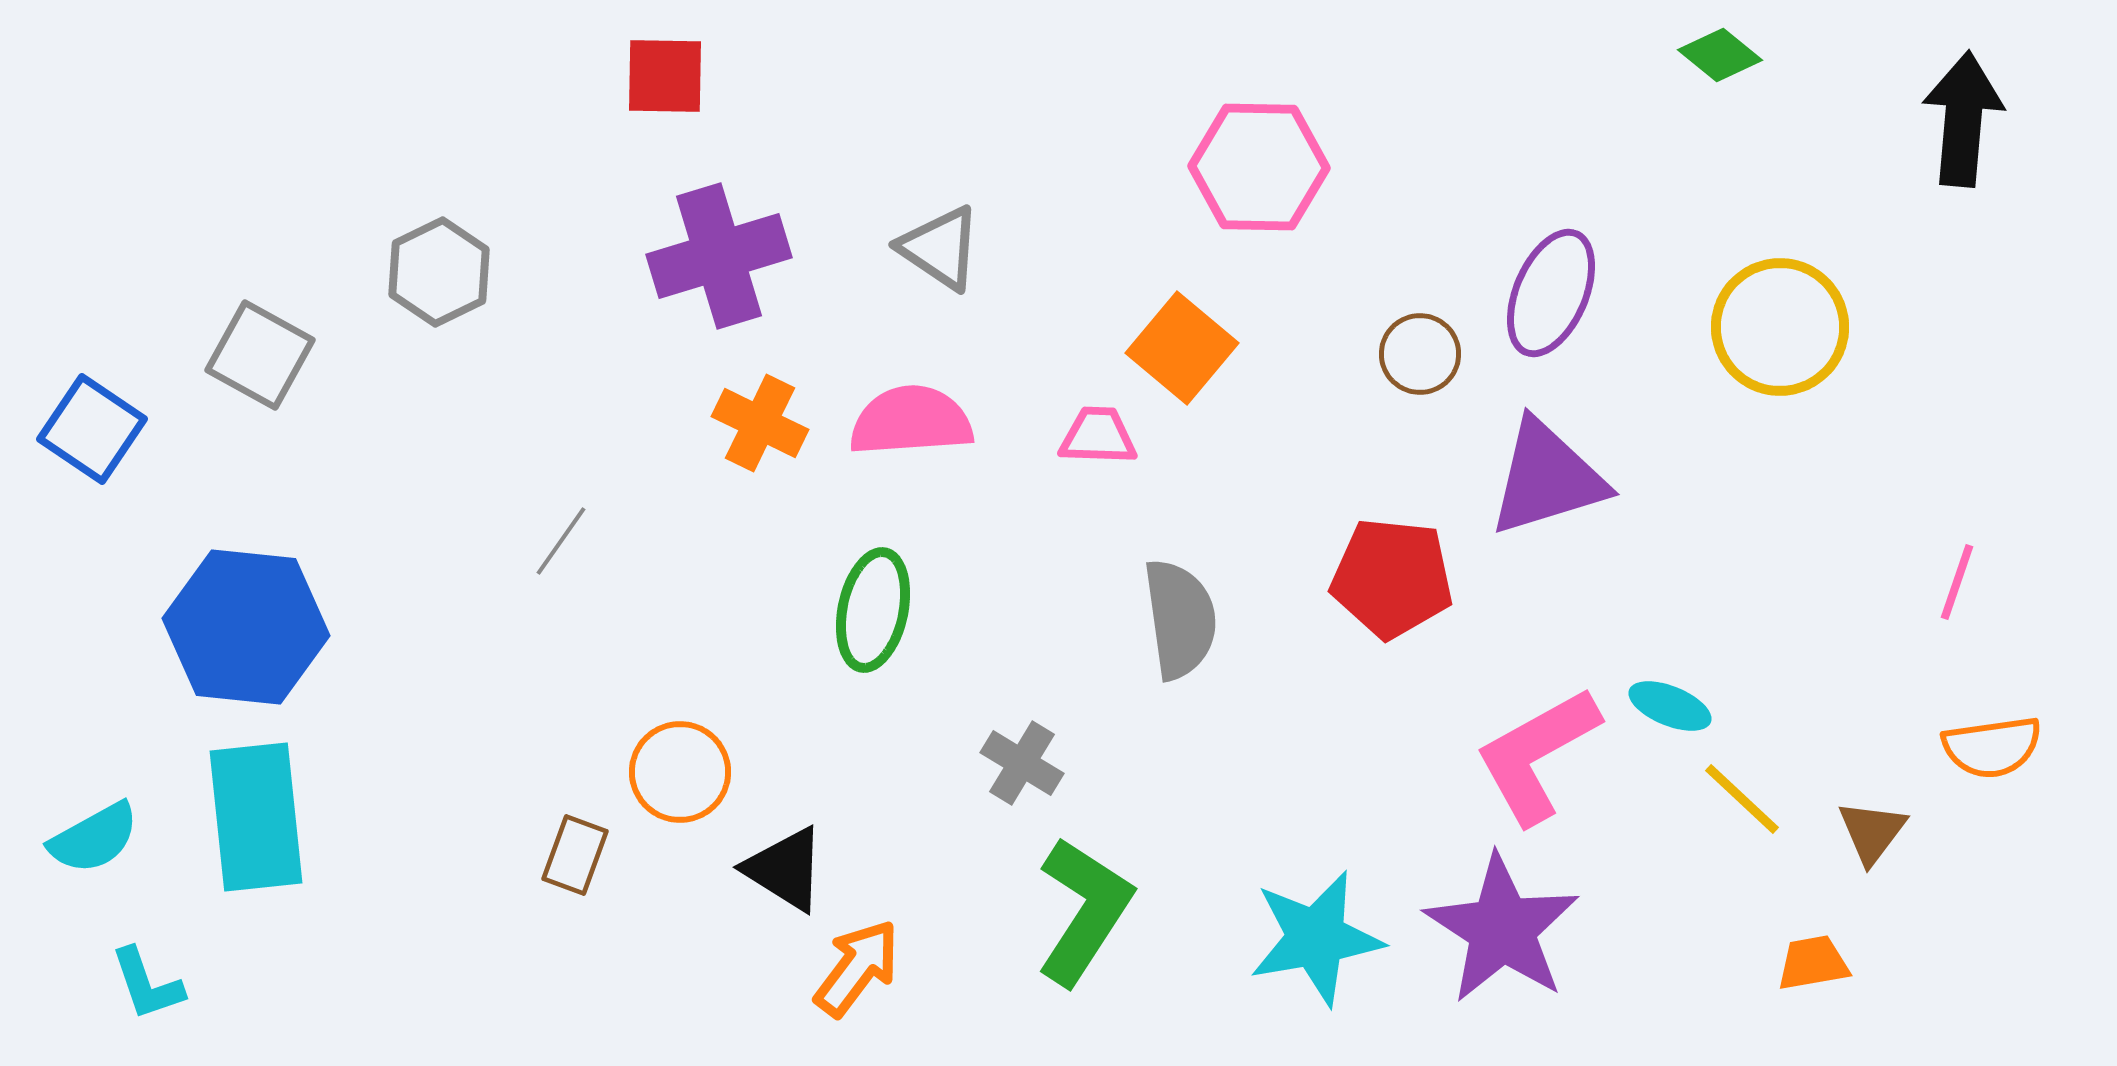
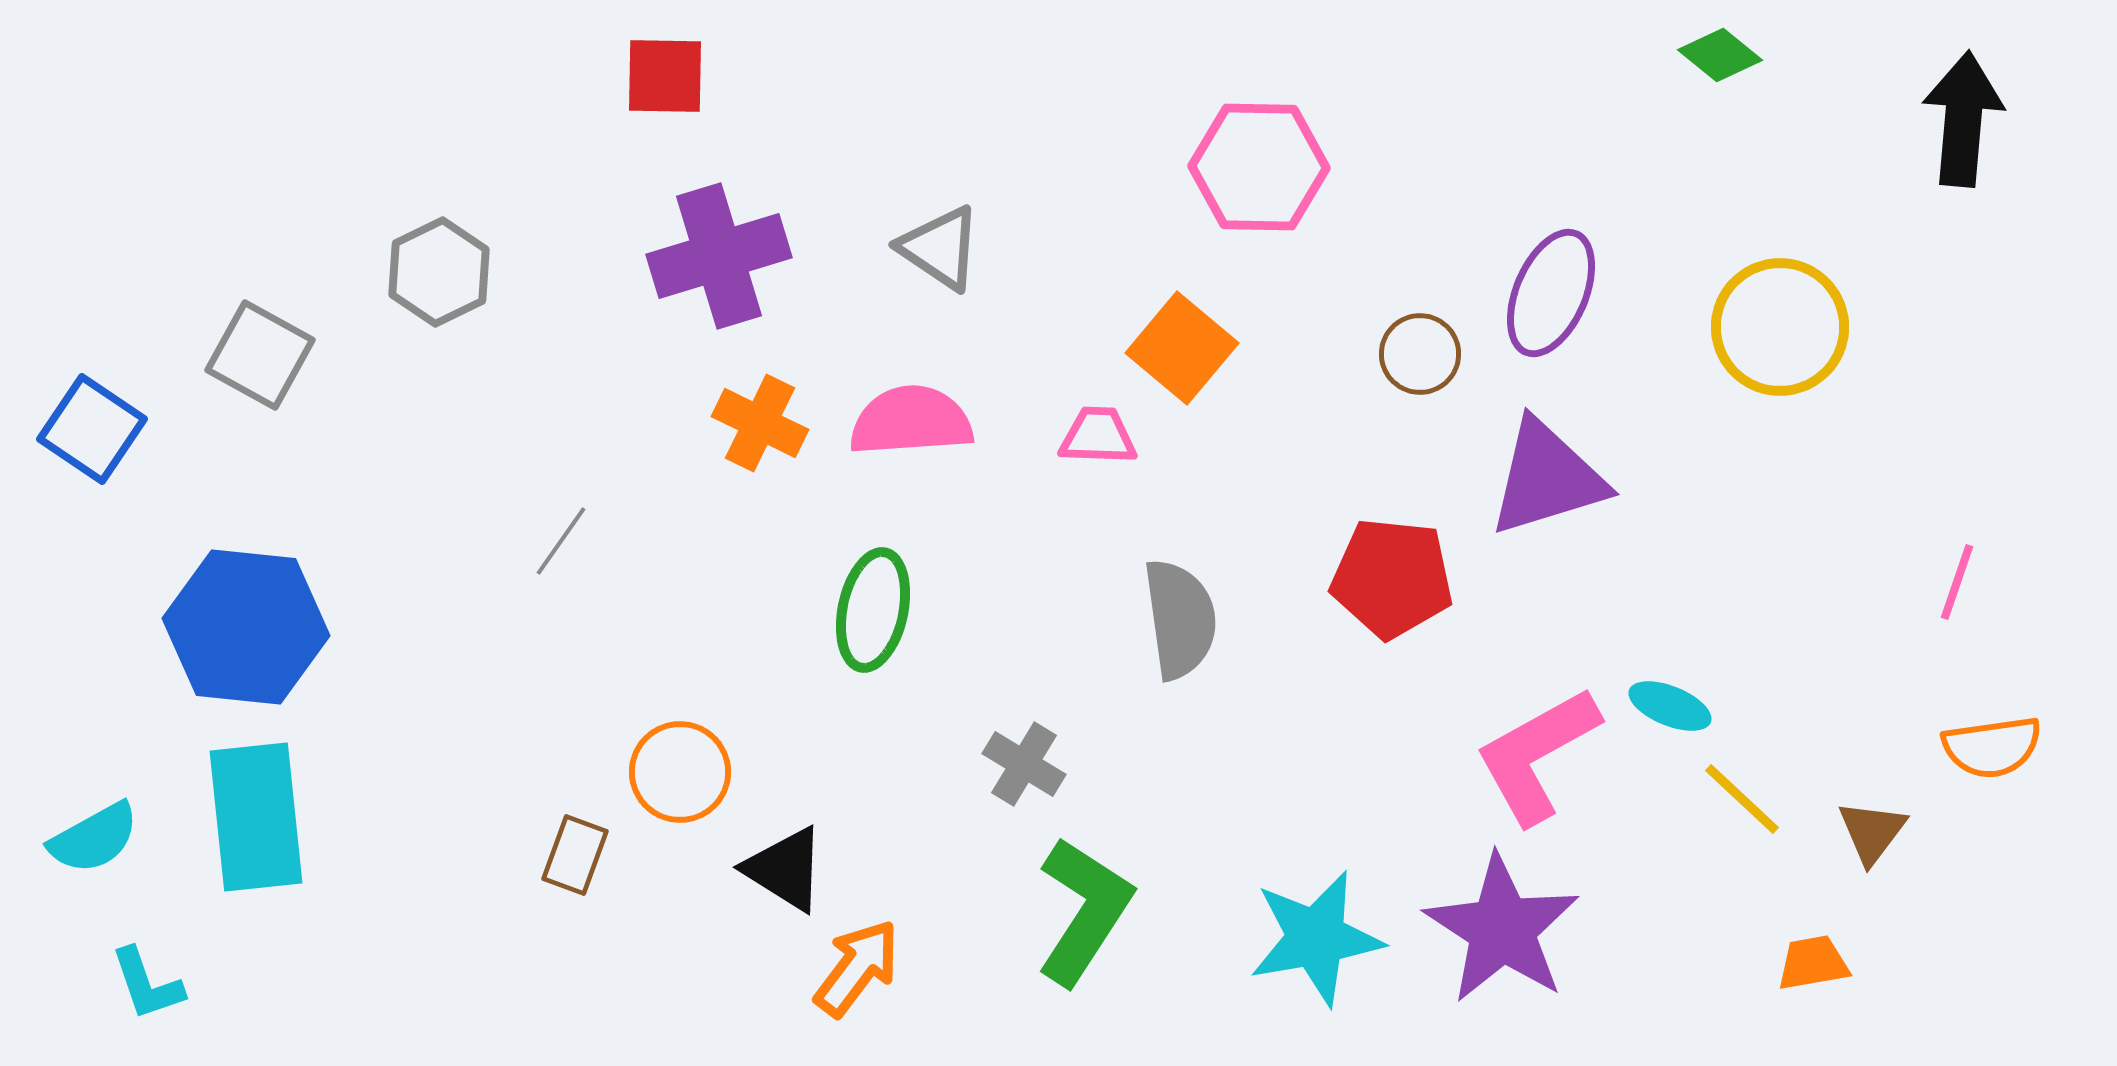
gray cross: moved 2 px right, 1 px down
